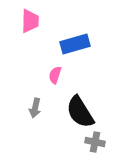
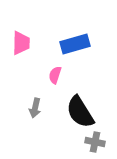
pink trapezoid: moved 9 px left, 22 px down
